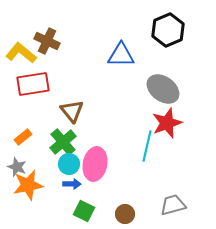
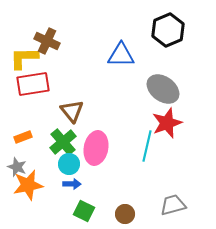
yellow L-shape: moved 3 px right, 5 px down; rotated 40 degrees counterclockwise
orange rectangle: rotated 18 degrees clockwise
pink ellipse: moved 1 px right, 16 px up
